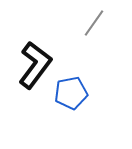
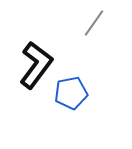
black L-shape: moved 1 px right
